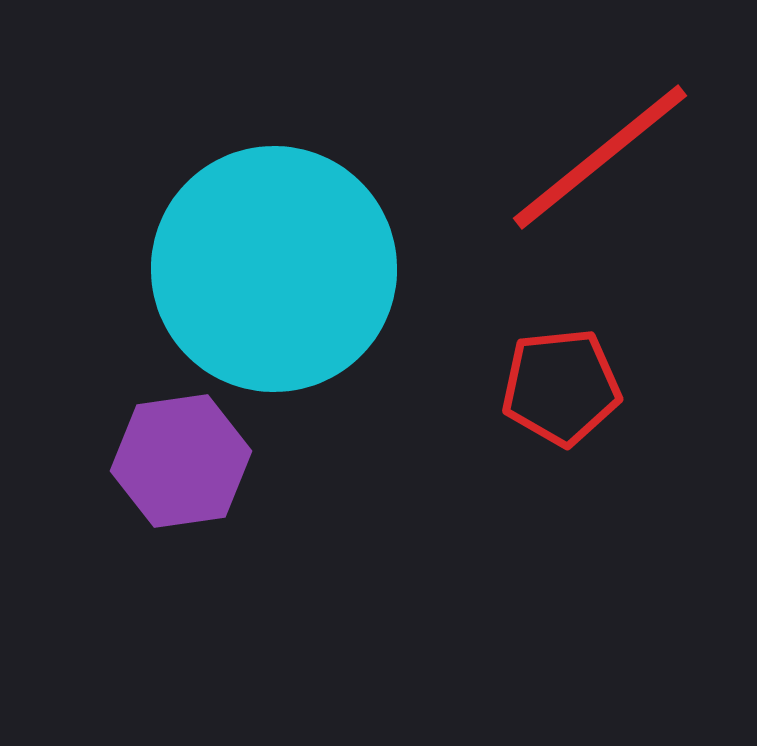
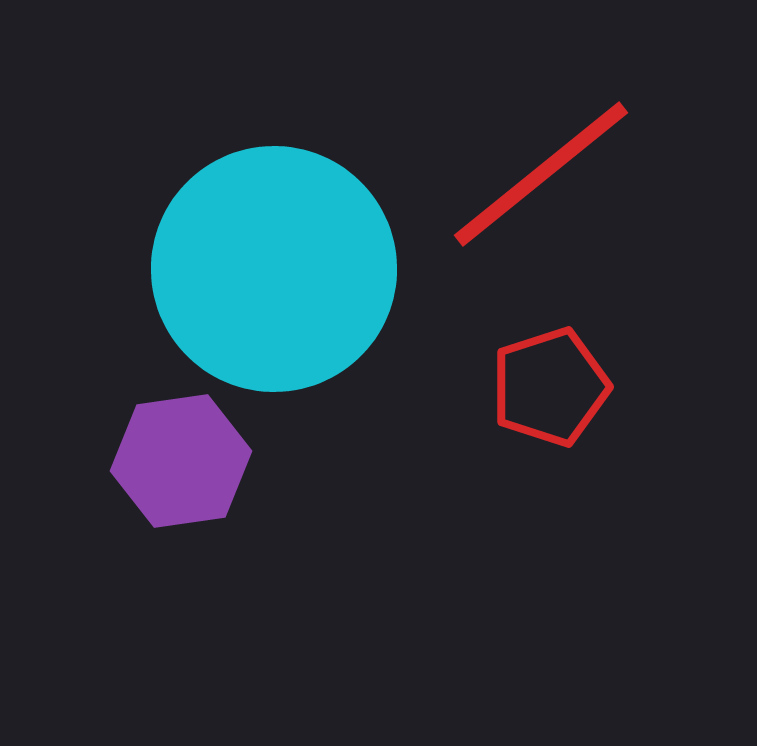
red line: moved 59 px left, 17 px down
red pentagon: moved 11 px left; rotated 12 degrees counterclockwise
